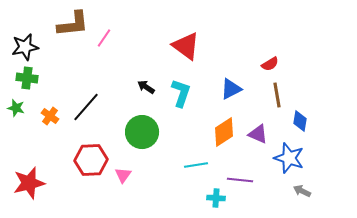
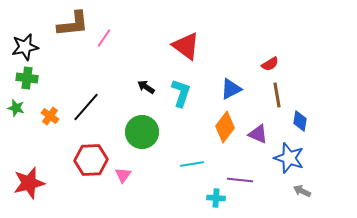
orange diamond: moved 1 px right, 5 px up; rotated 20 degrees counterclockwise
cyan line: moved 4 px left, 1 px up
